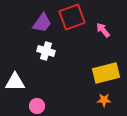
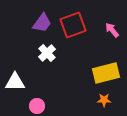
red square: moved 1 px right, 8 px down
pink arrow: moved 9 px right
white cross: moved 1 px right, 2 px down; rotated 30 degrees clockwise
